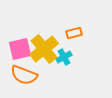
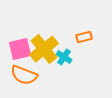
orange rectangle: moved 10 px right, 4 px down
cyan cross: rotated 28 degrees counterclockwise
